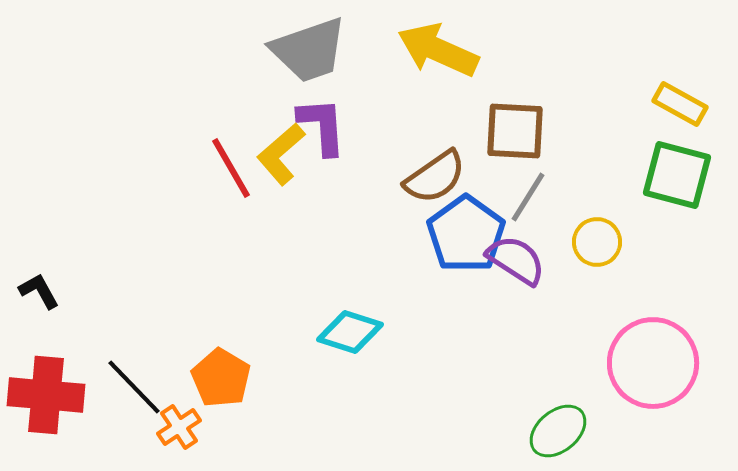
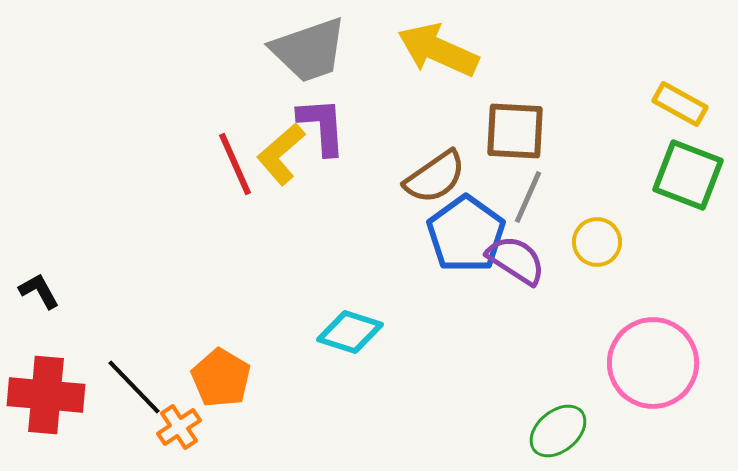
red line: moved 4 px right, 4 px up; rotated 6 degrees clockwise
green square: moved 11 px right; rotated 6 degrees clockwise
gray line: rotated 8 degrees counterclockwise
